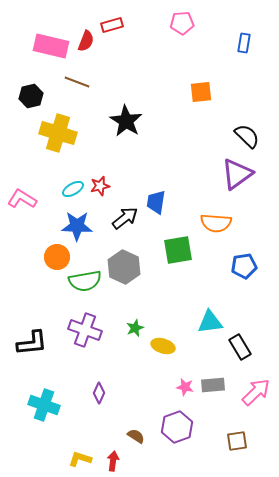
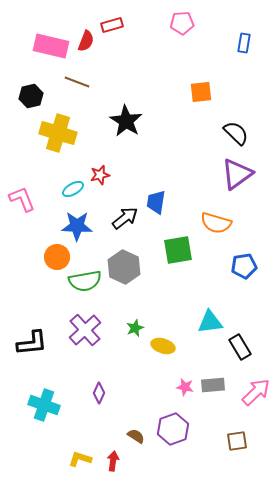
black semicircle: moved 11 px left, 3 px up
red star: moved 11 px up
pink L-shape: rotated 36 degrees clockwise
orange semicircle: rotated 12 degrees clockwise
purple cross: rotated 28 degrees clockwise
purple hexagon: moved 4 px left, 2 px down
